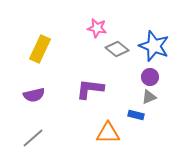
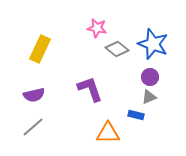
blue star: moved 1 px left, 2 px up
purple L-shape: rotated 64 degrees clockwise
gray line: moved 11 px up
